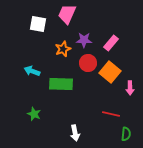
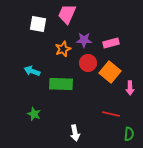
pink rectangle: rotated 35 degrees clockwise
green semicircle: moved 3 px right
